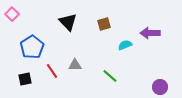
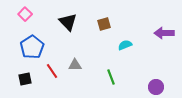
pink square: moved 13 px right
purple arrow: moved 14 px right
green line: moved 1 px right, 1 px down; rotated 28 degrees clockwise
purple circle: moved 4 px left
